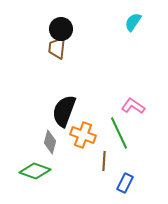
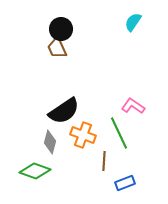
brown trapezoid: rotated 30 degrees counterclockwise
black semicircle: rotated 144 degrees counterclockwise
blue rectangle: rotated 42 degrees clockwise
